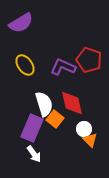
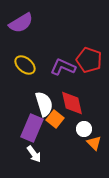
yellow ellipse: rotated 15 degrees counterclockwise
orange triangle: moved 4 px right, 3 px down
